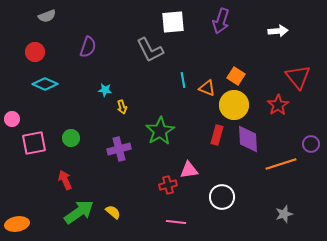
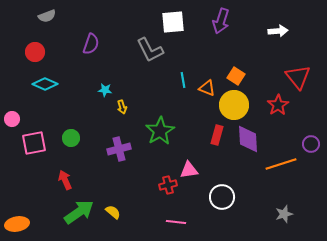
purple semicircle: moved 3 px right, 3 px up
